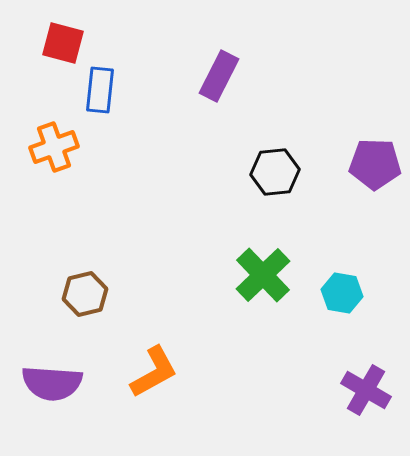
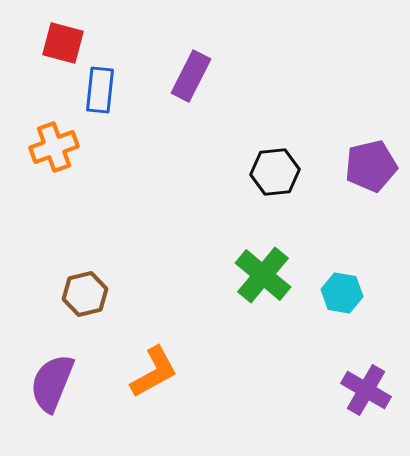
purple rectangle: moved 28 px left
purple pentagon: moved 4 px left, 2 px down; rotated 15 degrees counterclockwise
green cross: rotated 6 degrees counterclockwise
purple semicircle: rotated 108 degrees clockwise
